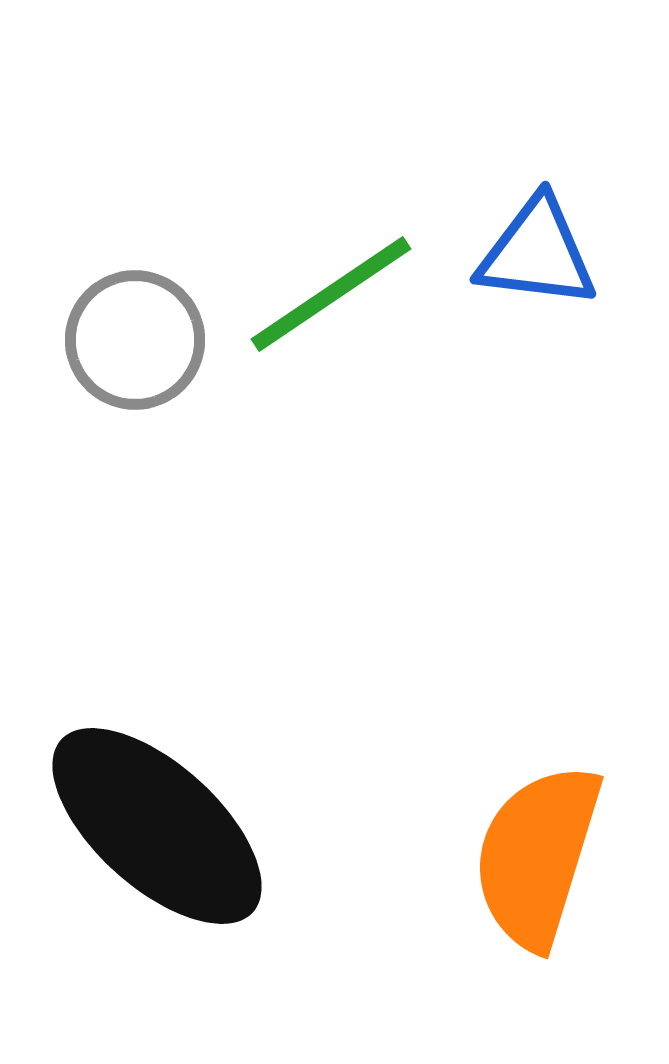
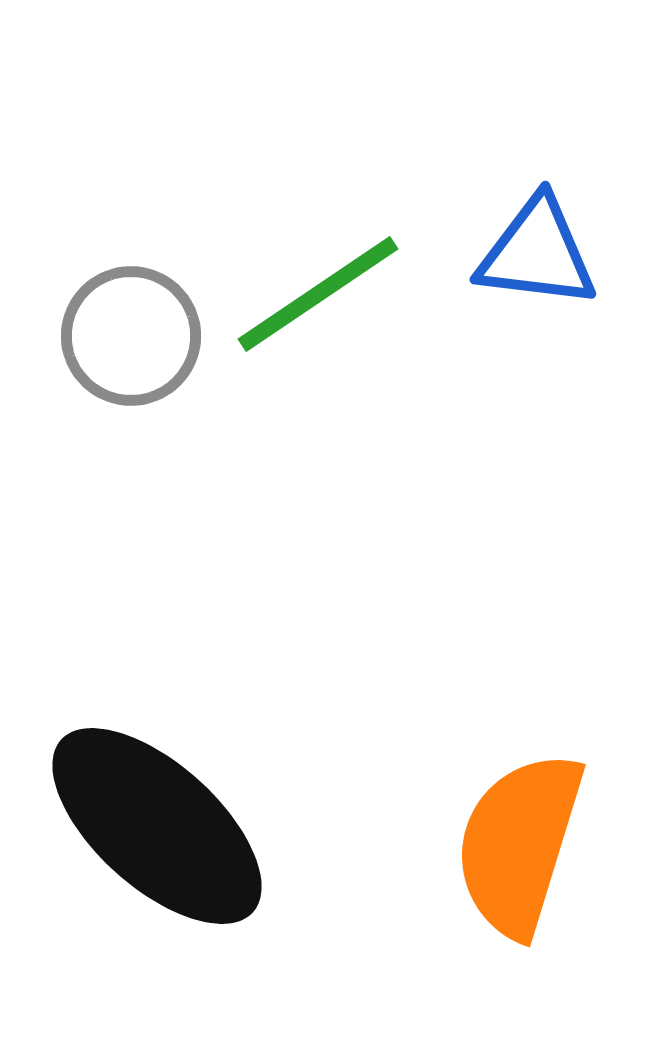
green line: moved 13 px left
gray circle: moved 4 px left, 4 px up
orange semicircle: moved 18 px left, 12 px up
